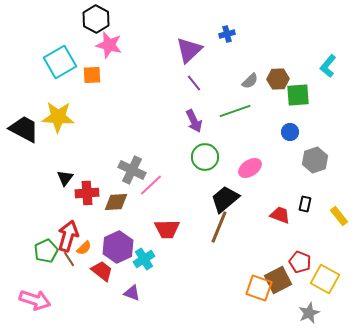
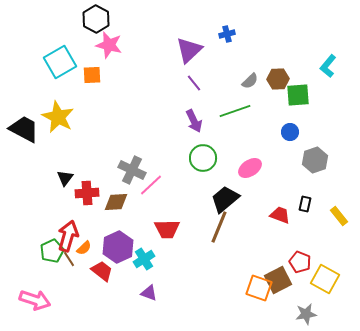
yellow star at (58, 117): rotated 24 degrees clockwise
green circle at (205, 157): moved 2 px left, 1 px down
green pentagon at (46, 251): moved 6 px right
purple triangle at (132, 293): moved 17 px right
gray star at (309, 313): moved 3 px left, 1 px down; rotated 15 degrees clockwise
